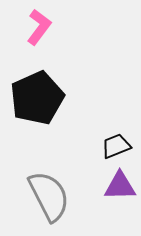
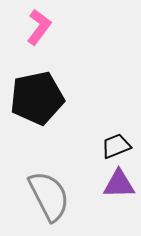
black pentagon: rotated 12 degrees clockwise
purple triangle: moved 1 px left, 2 px up
